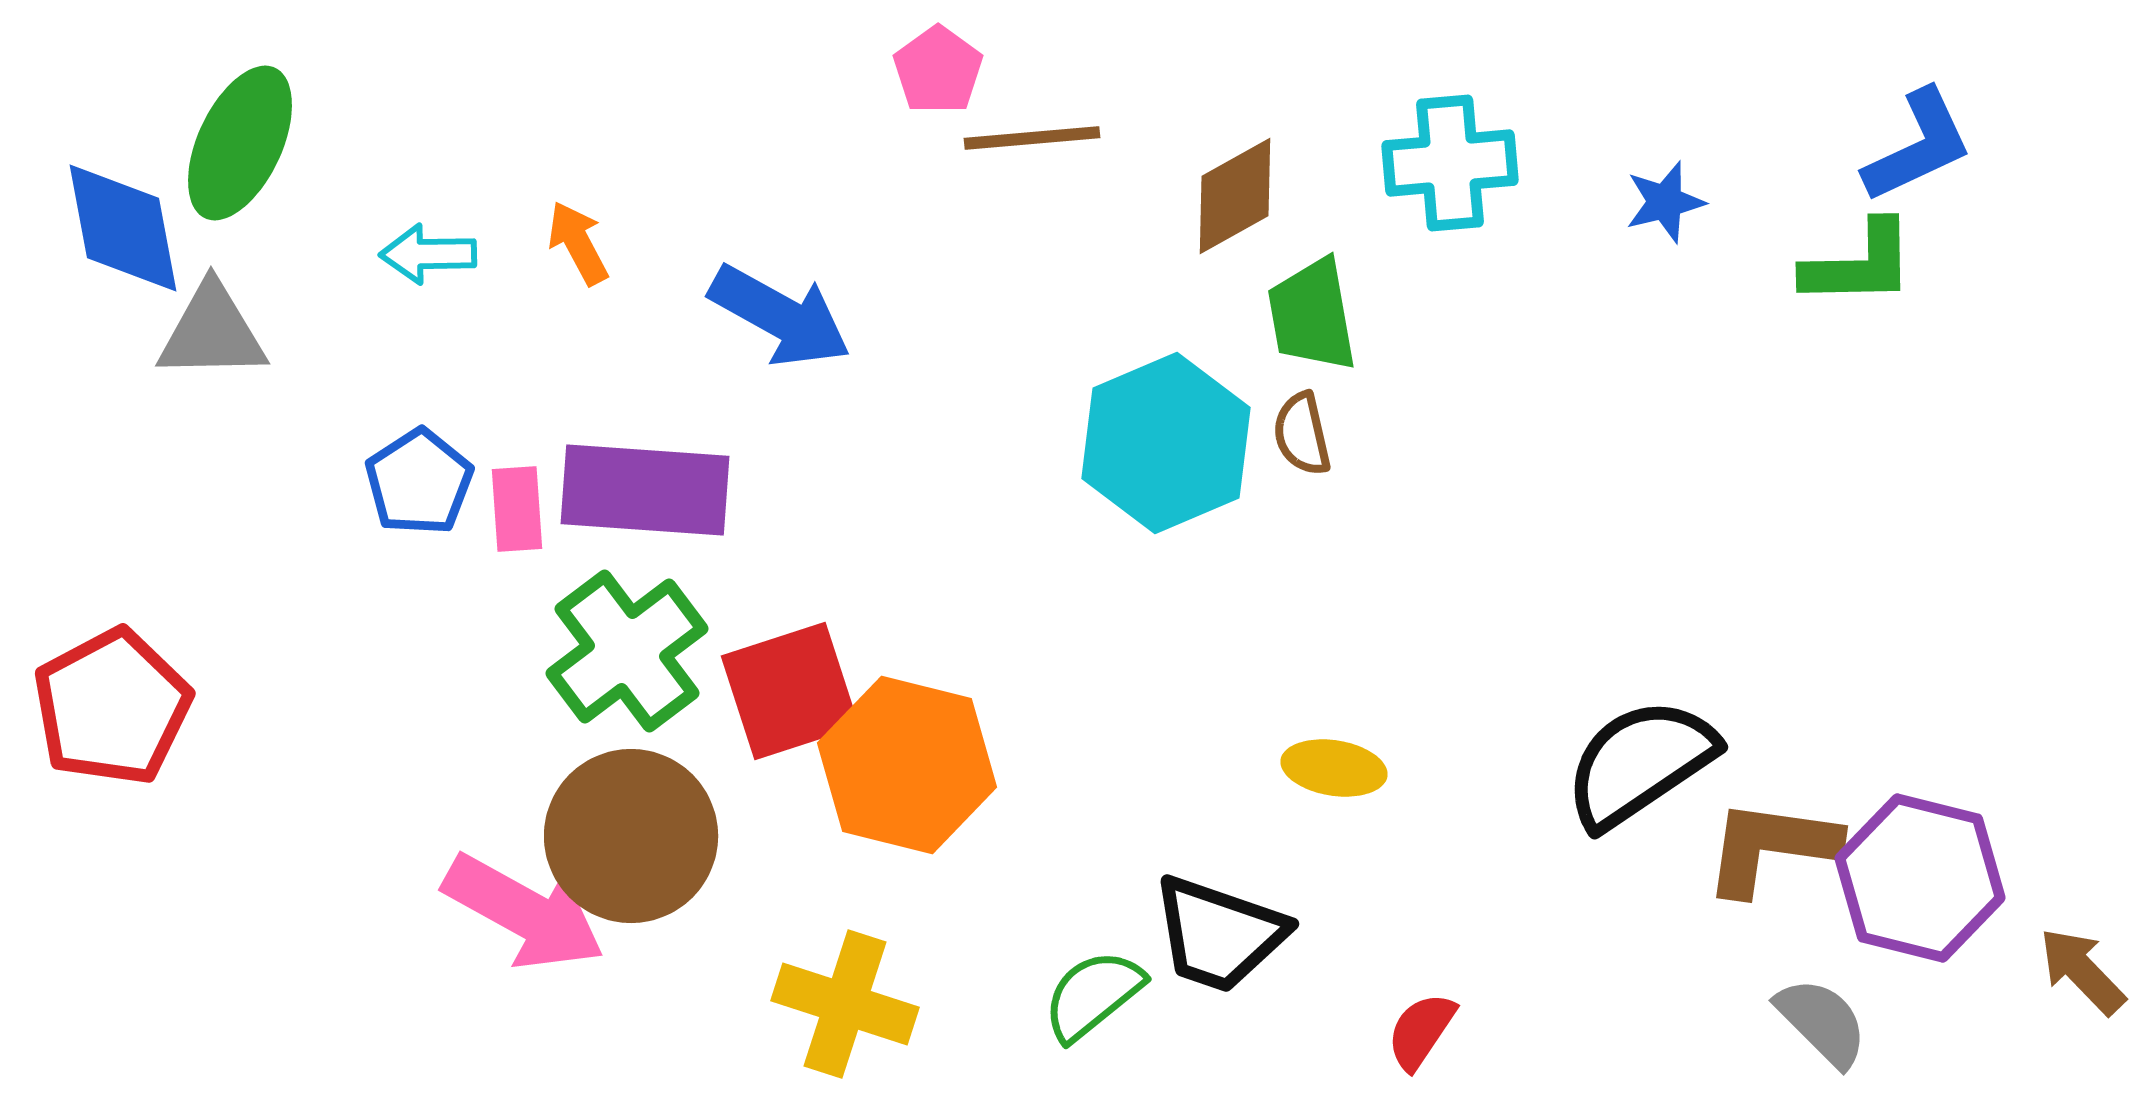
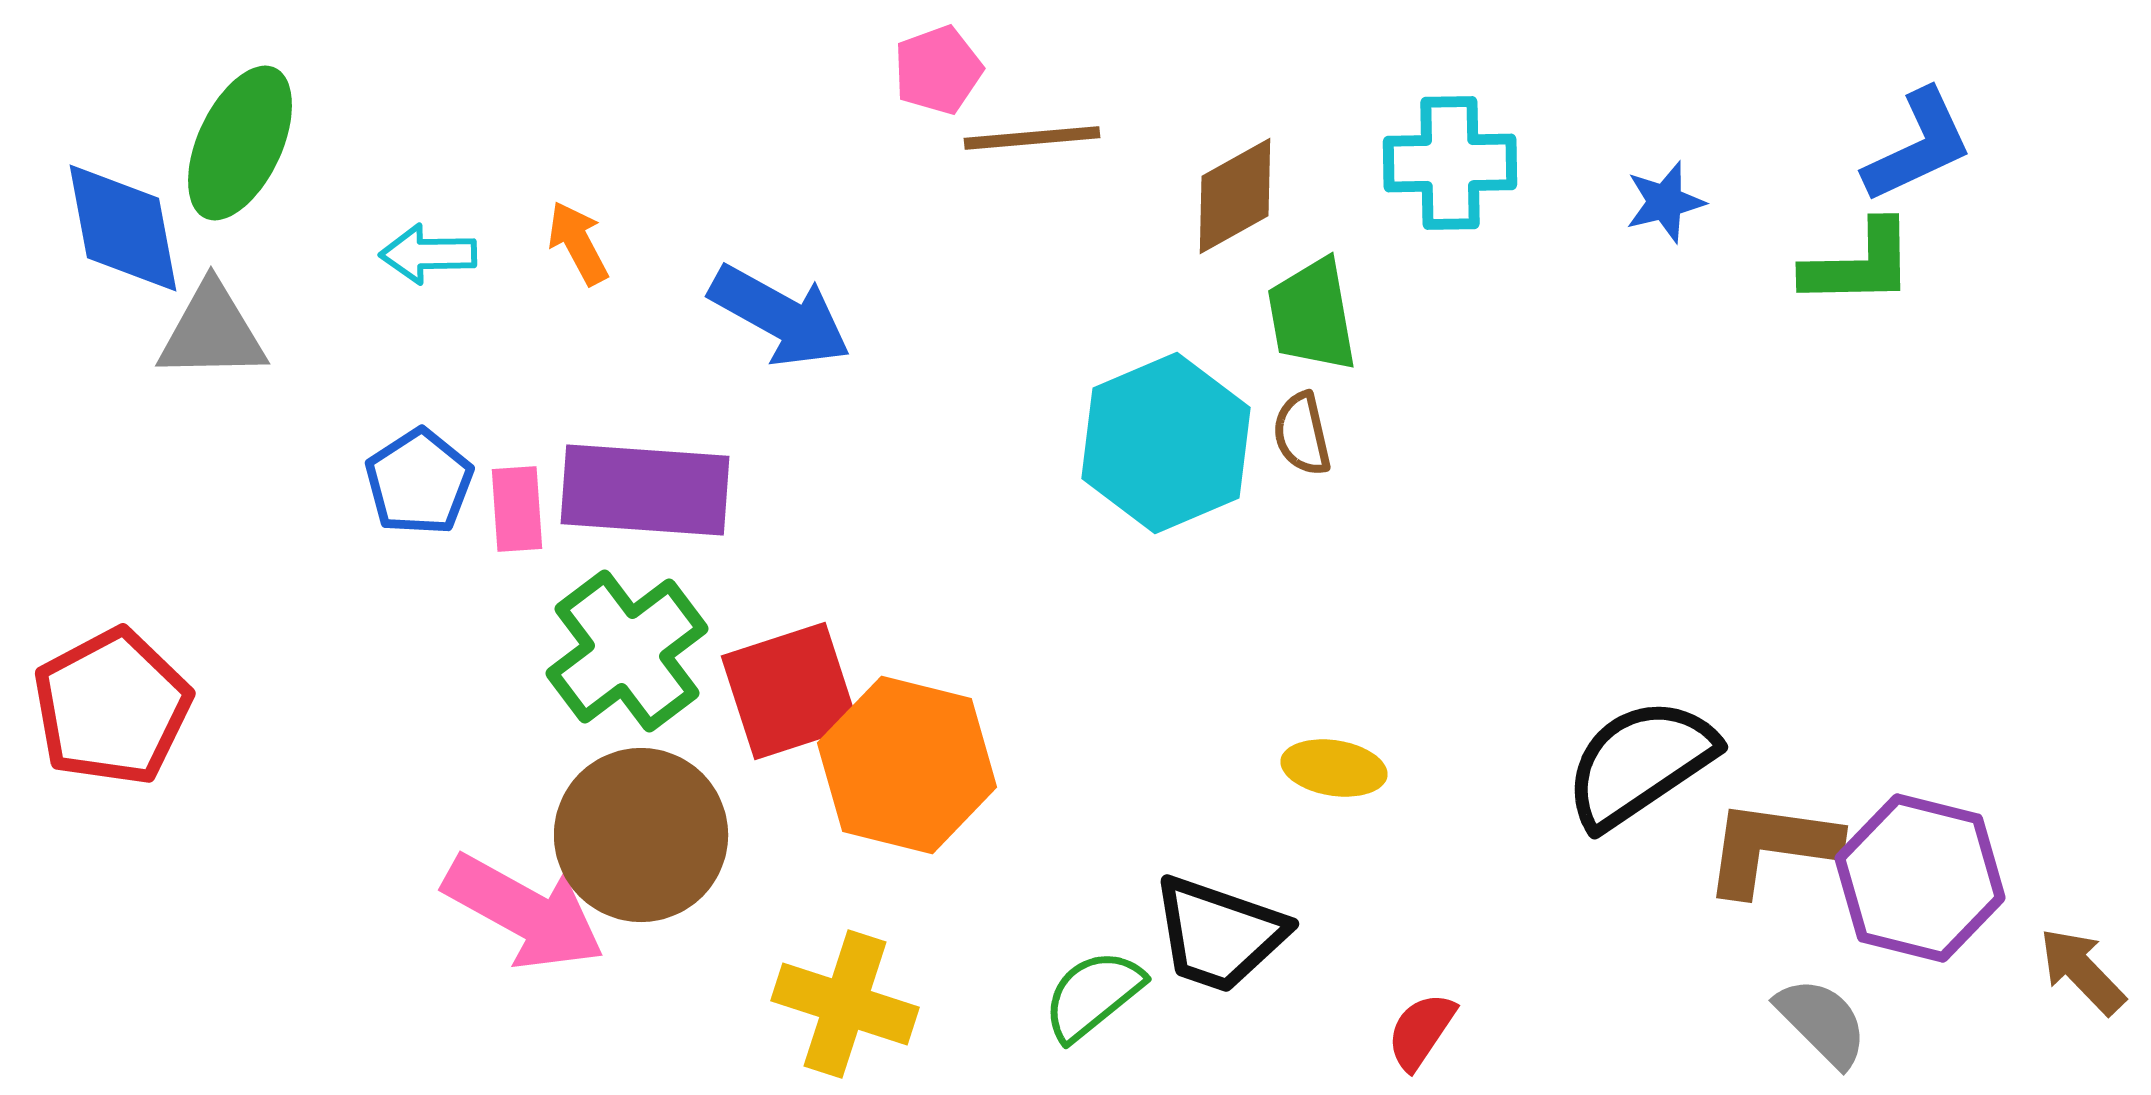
pink pentagon: rotated 16 degrees clockwise
cyan cross: rotated 4 degrees clockwise
brown circle: moved 10 px right, 1 px up
